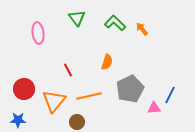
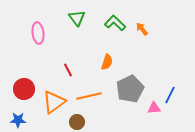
orange triangle: moved 1 px down; rotated 15 degrees clockwise
